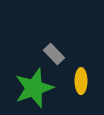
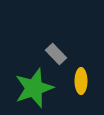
gray rectangle: moved 2 px right
